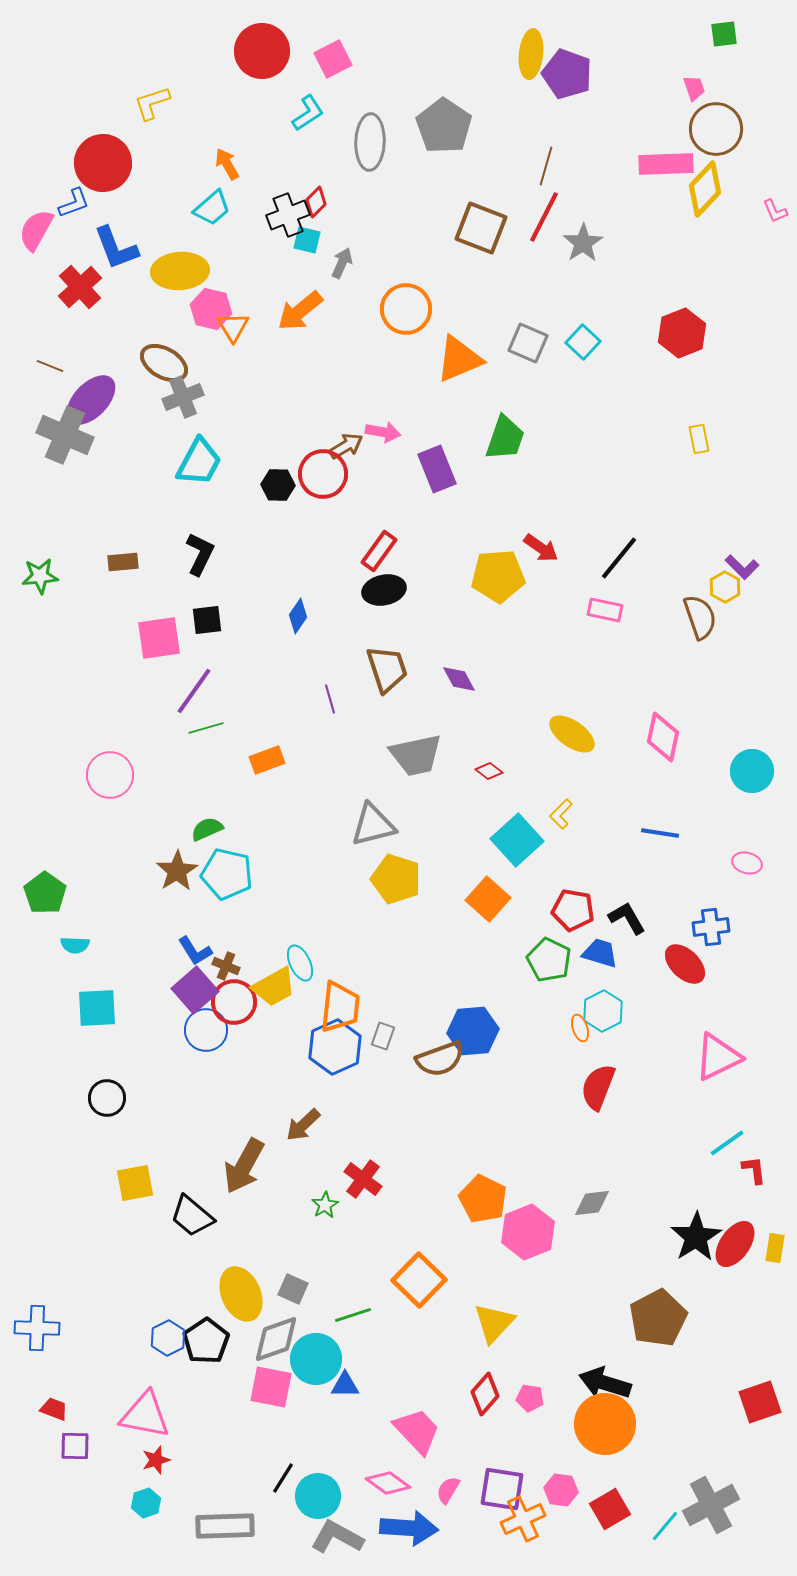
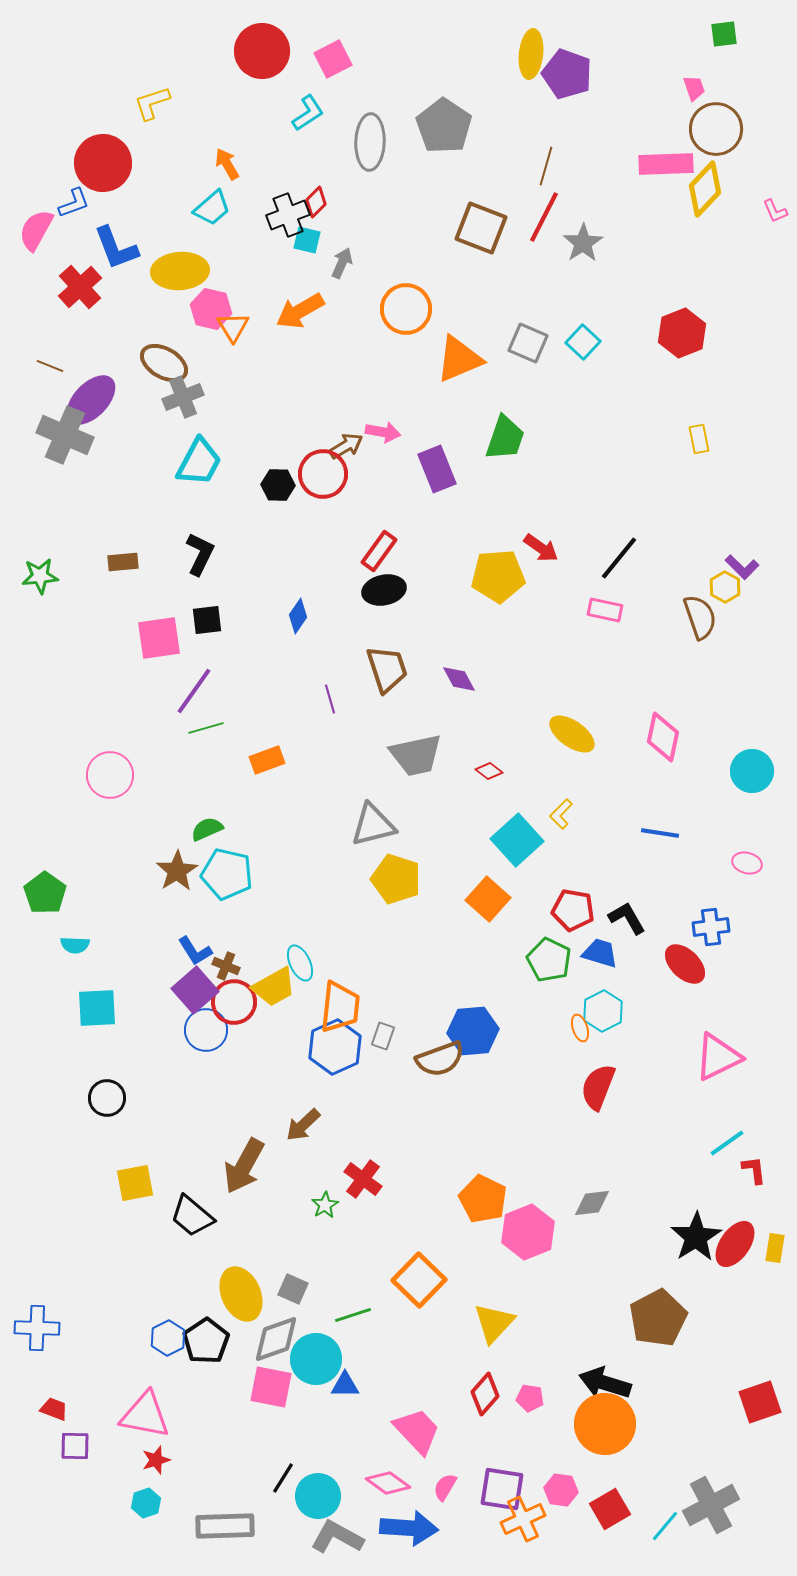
orange arrow at (300, 311): rotated 9 degrees clockwise
pink semicircle at (448, 1490): moved 3 px left, 3 px up
